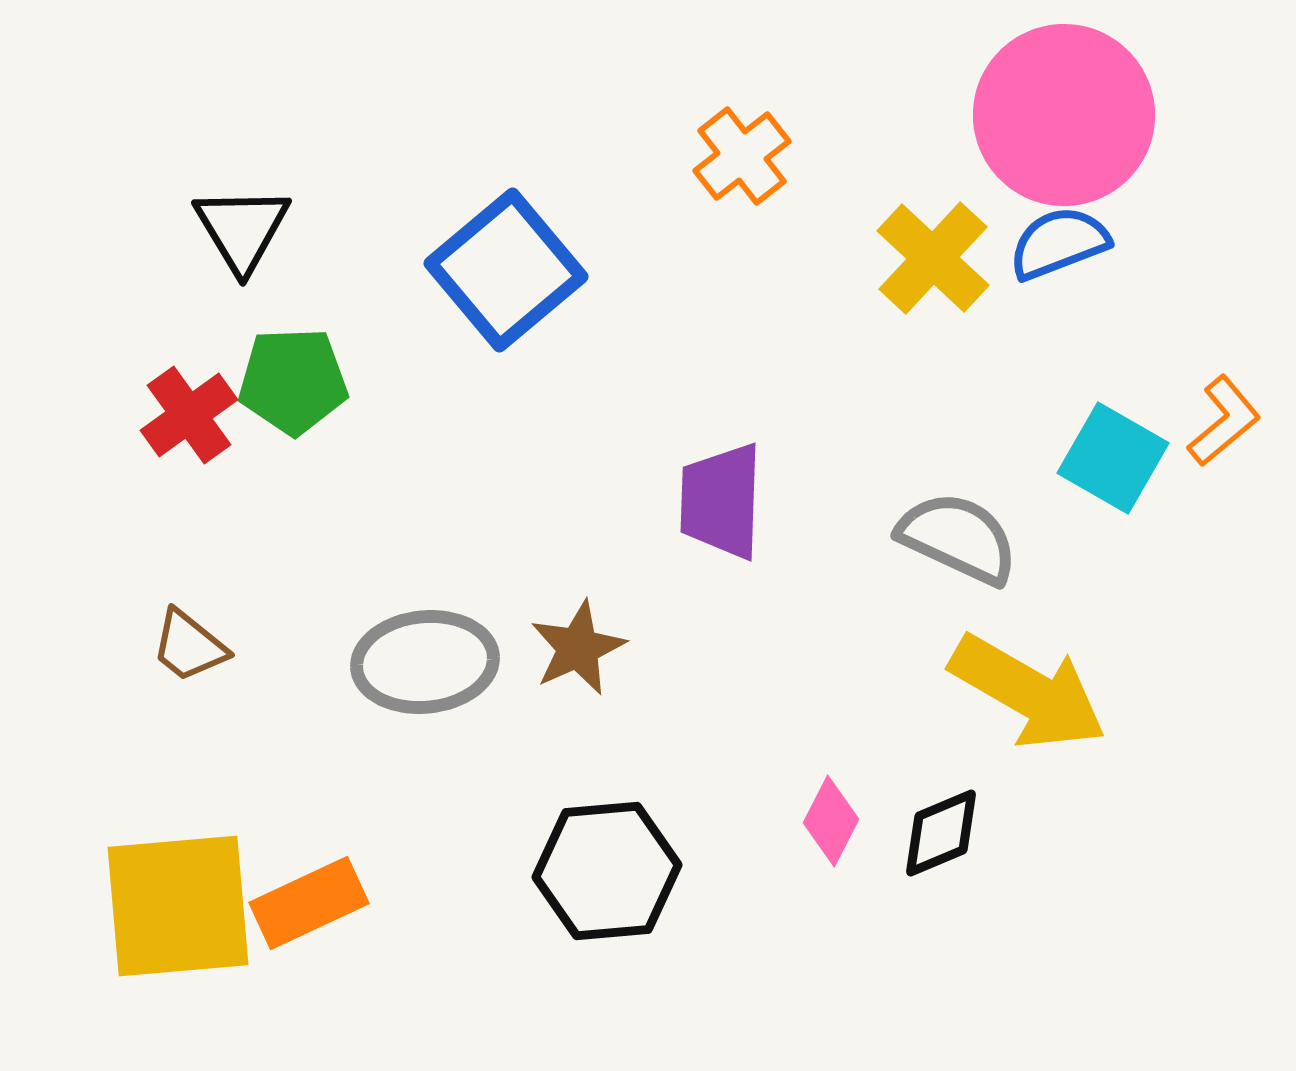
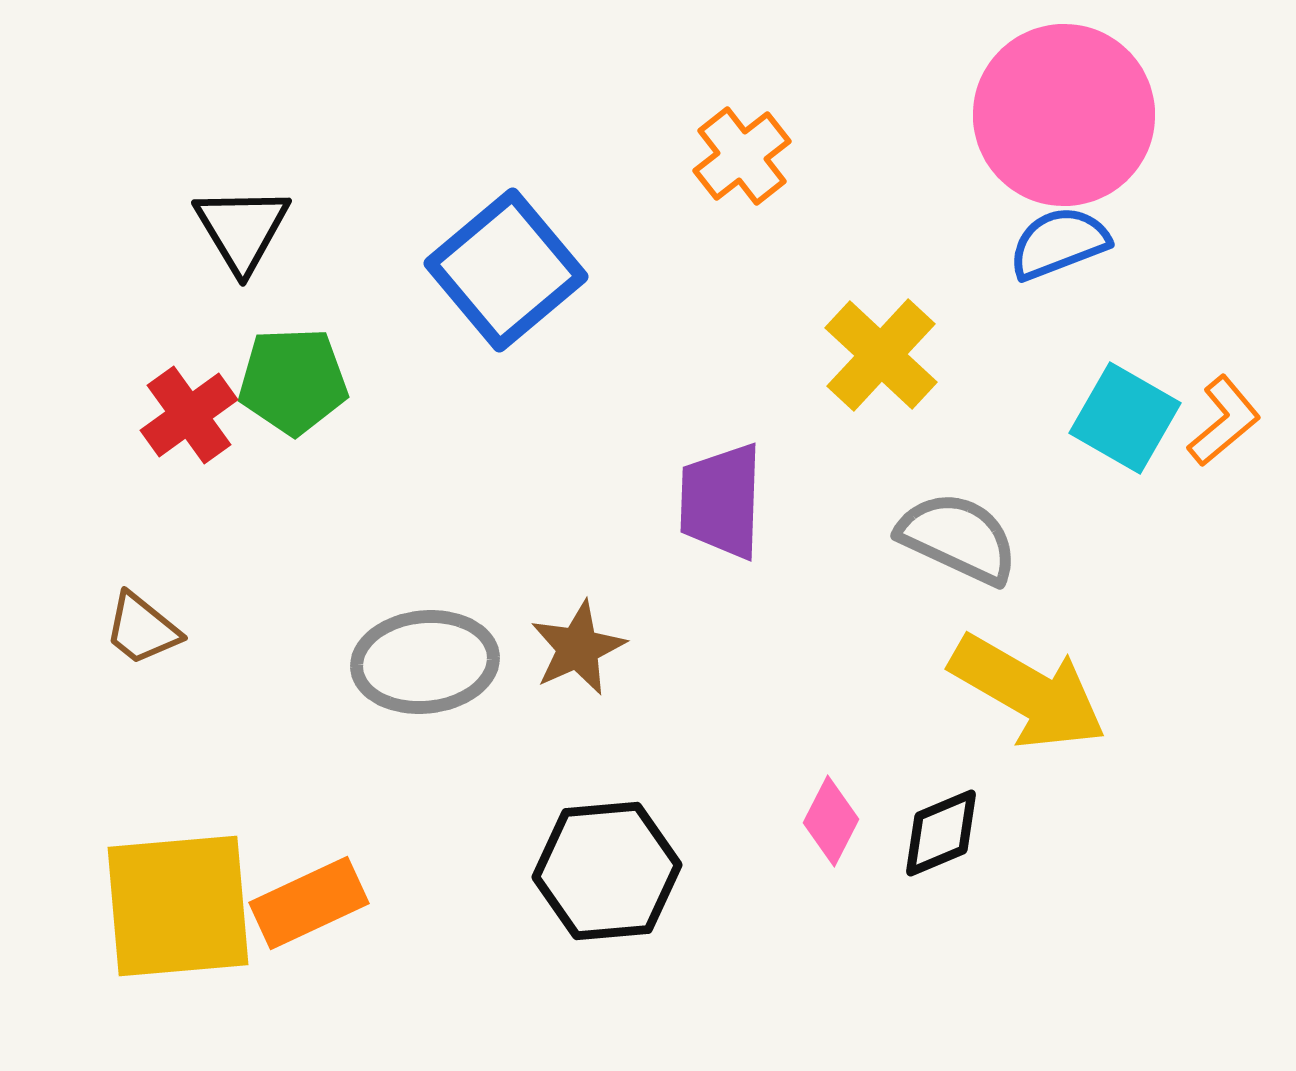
yellow cross: moved 52 px left, 97 px down
cyan square: moved 12 px right, 40 px up
brown trapezoid: moved 47 px left, 17 px up
